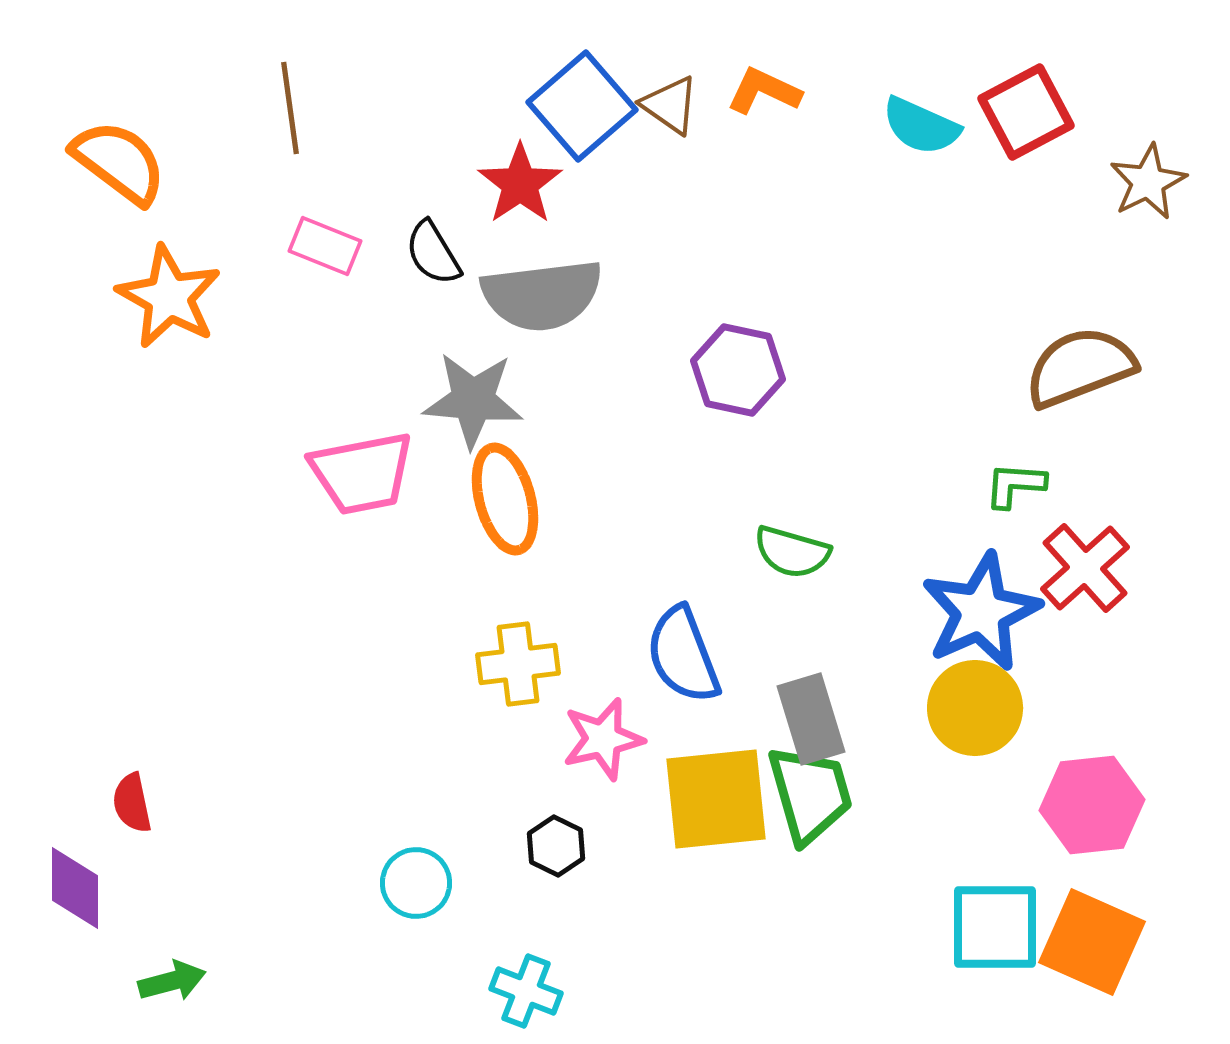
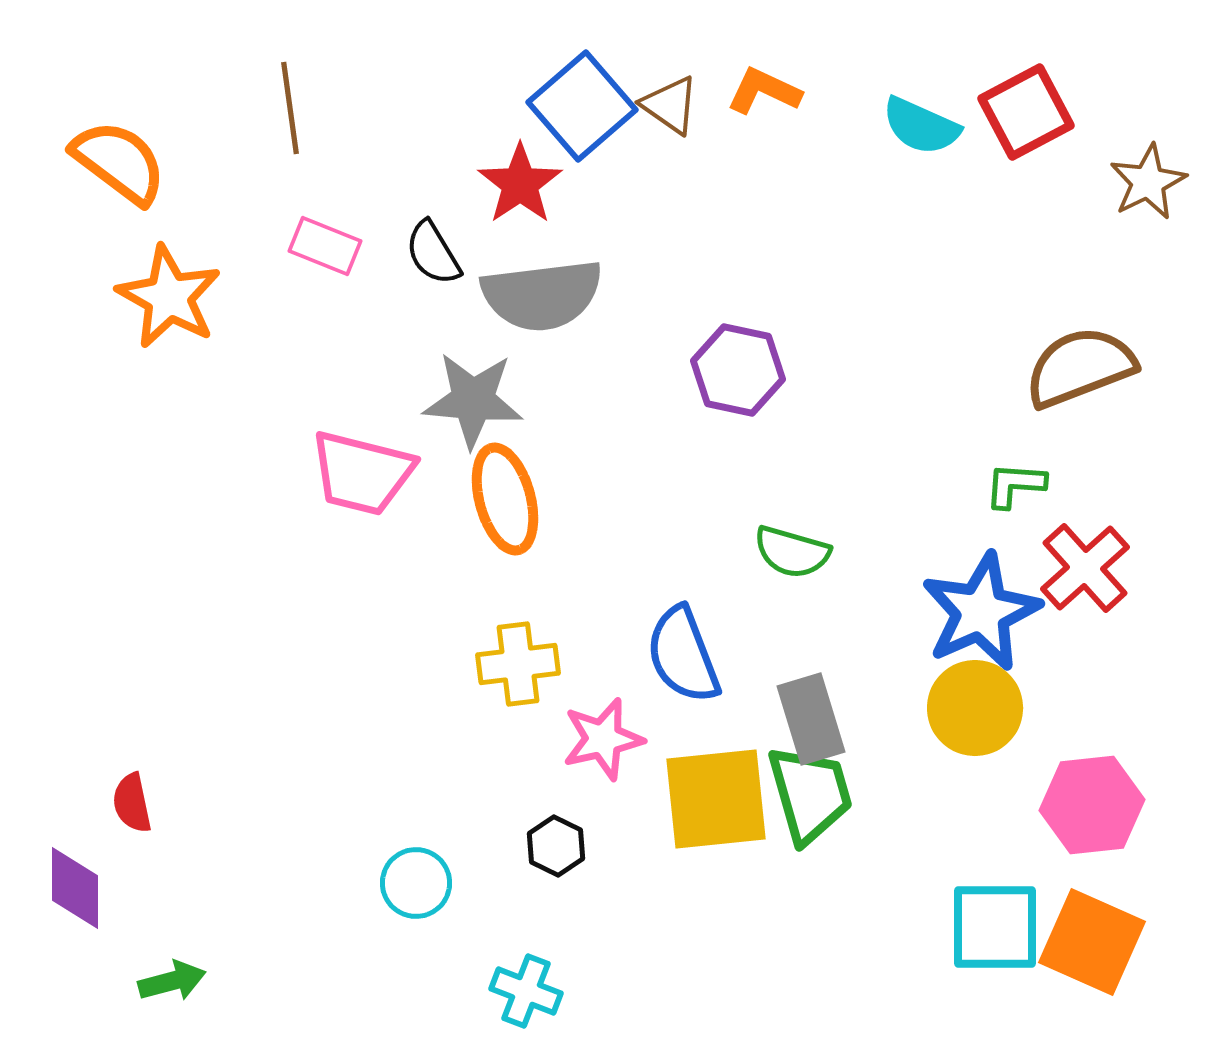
pink trapezoid: rotated 25 degrees clockwise
